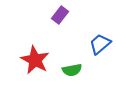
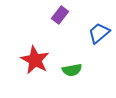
blue trapezoid: moved 1 px left, 11 px up
